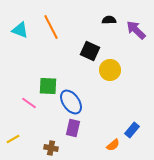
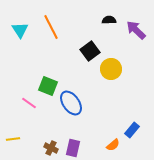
cyan triangle: rotated 36 degrees clockwise
black square: rotated 30 degrees clockwise
yellow circle: moved 1 px right, 1 px up
green square: rotated 18 degrees clockwise
blue ellipse: moved 1 px down
purple rectangle: moved 20 px down
yellow line: rotated 24 degrees clockwise
brown cross: rotated 16 degrees clockwise
